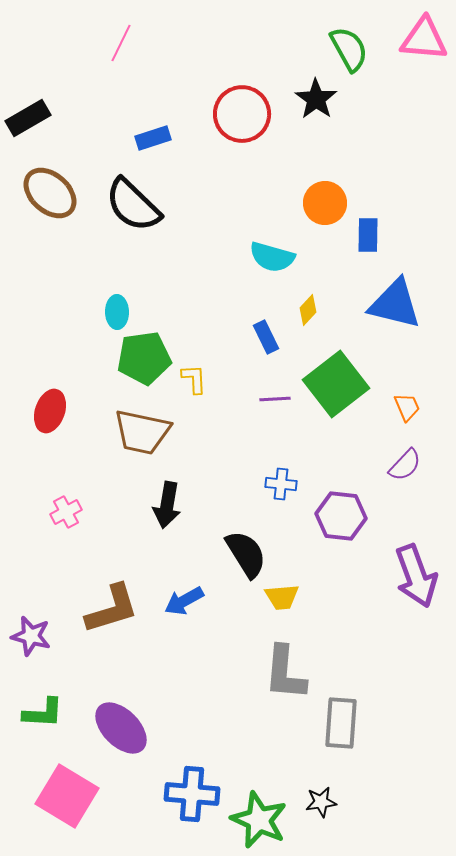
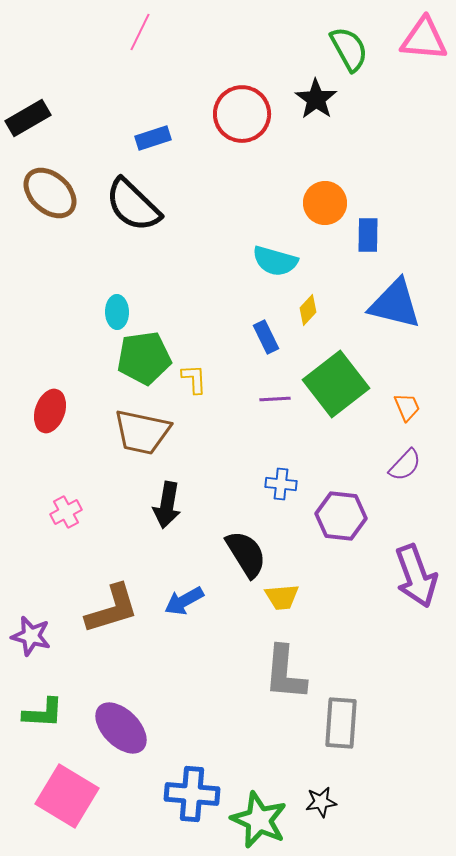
pink line at (121, 43): moved 19 px right, 11 px up
cyan semicircle at (272, 257): moved 3 px right, 4 px down
